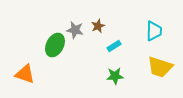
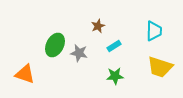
gray star: moved 4 px right, 23 px down
